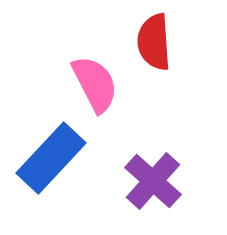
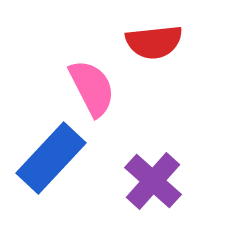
red semicircle: rotated 92 degrees counterclockwise
pink semicircle: moved 3 px left, 4 px down
